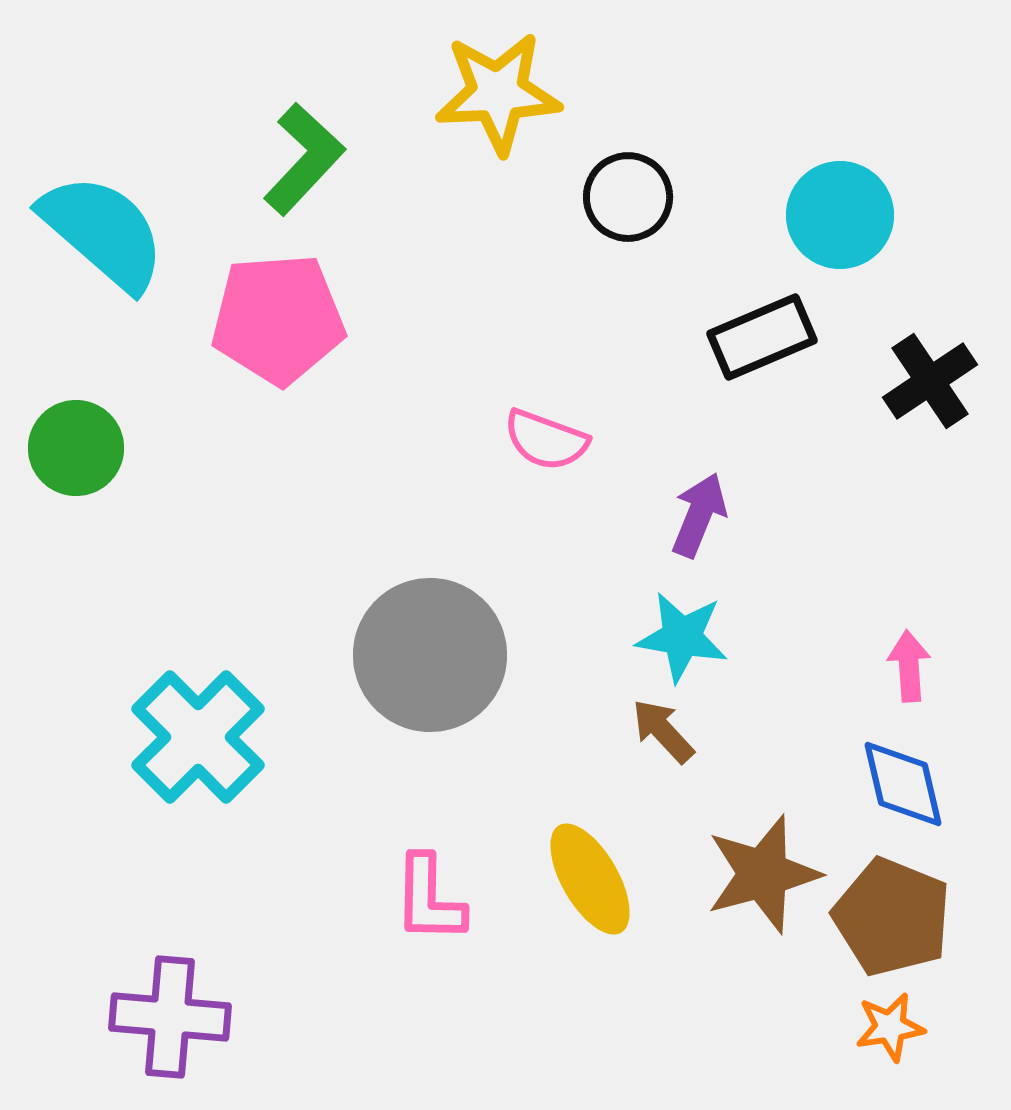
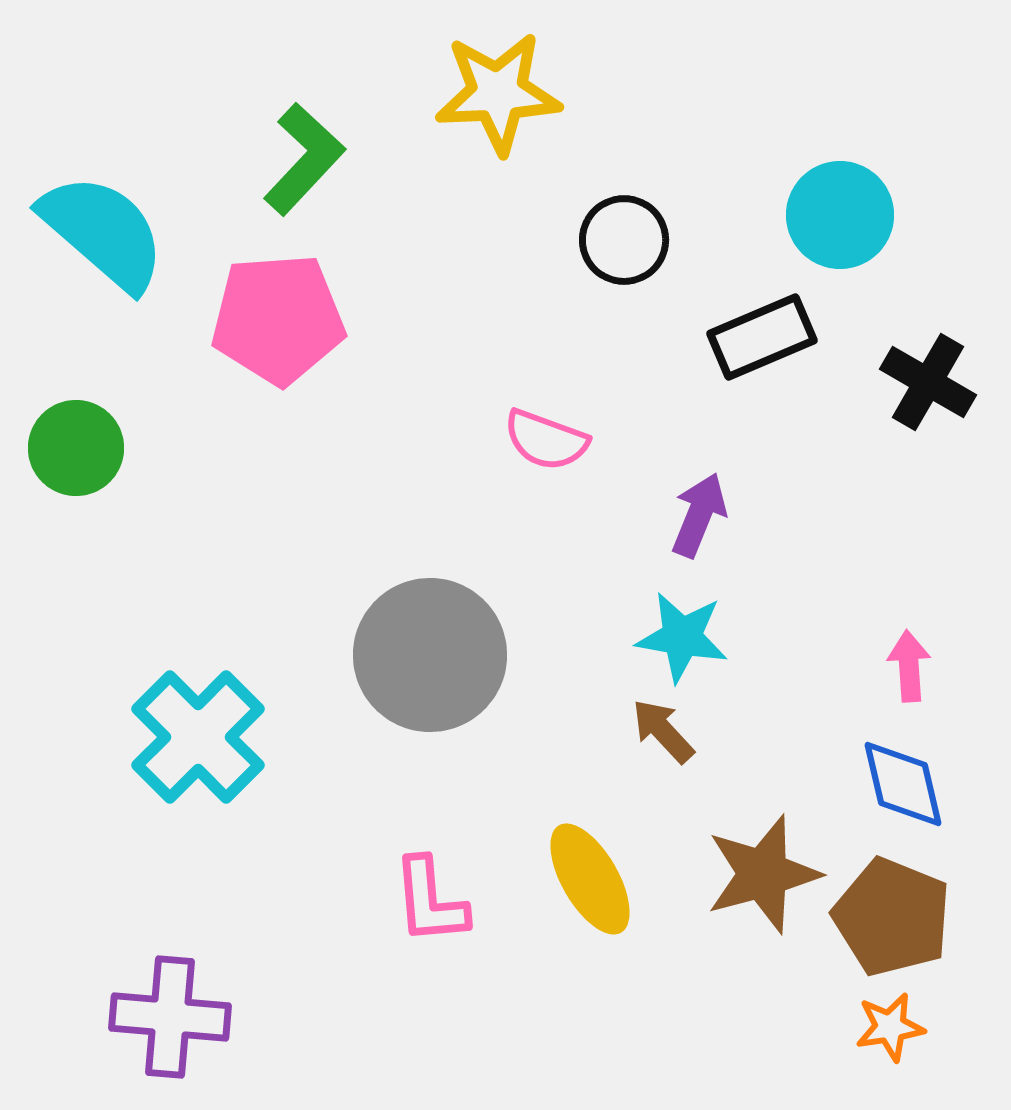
black circle: moved 4 px left, 43 px down
black cross: moved 2 px left, 1 px down; rotated 26 degrees counterclockwise
pink L-shape: moved 1 px right, 2 px down; rotated 6 degrees counterclockwise
